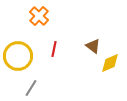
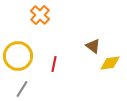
orange cross: moved 1 px right, 1 px up
red line: moved 15 px down
yellow diamond: rotated 15 degrees clockwise
gray line: moved 9 px left, 1 px down
